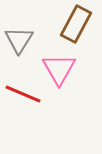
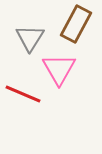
gray triangle: moved 11 px right, 2 px up
